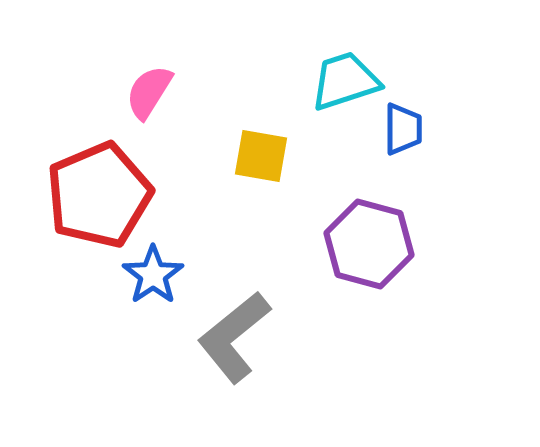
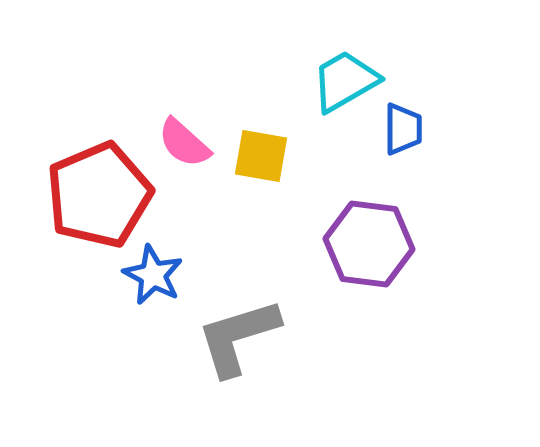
cyan trapezoid: rotated 12 degrees counterclockwise
pink semicircle: moved 35 px right, 51 px down; rotated 80 degrees counterclockwise
purple hexagon: rotated 8 degrees counterclockwise
blue star: rotated 10 degrees counterclockwise
gray L-shape: moved 4 px right; rotated 22 degrees clockwise
